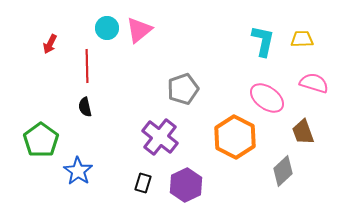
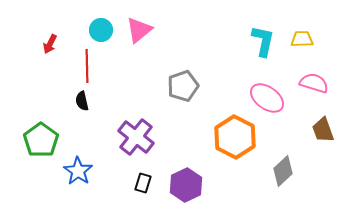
cyan circle: moved 6 px left, 2 px down
gray pentagon: moved 3 px up
black semicircle: moved 3 px left, 6 px up
brown trapezoid: moved 20 px right, 2 px up
purple cross: moved 24 px left
